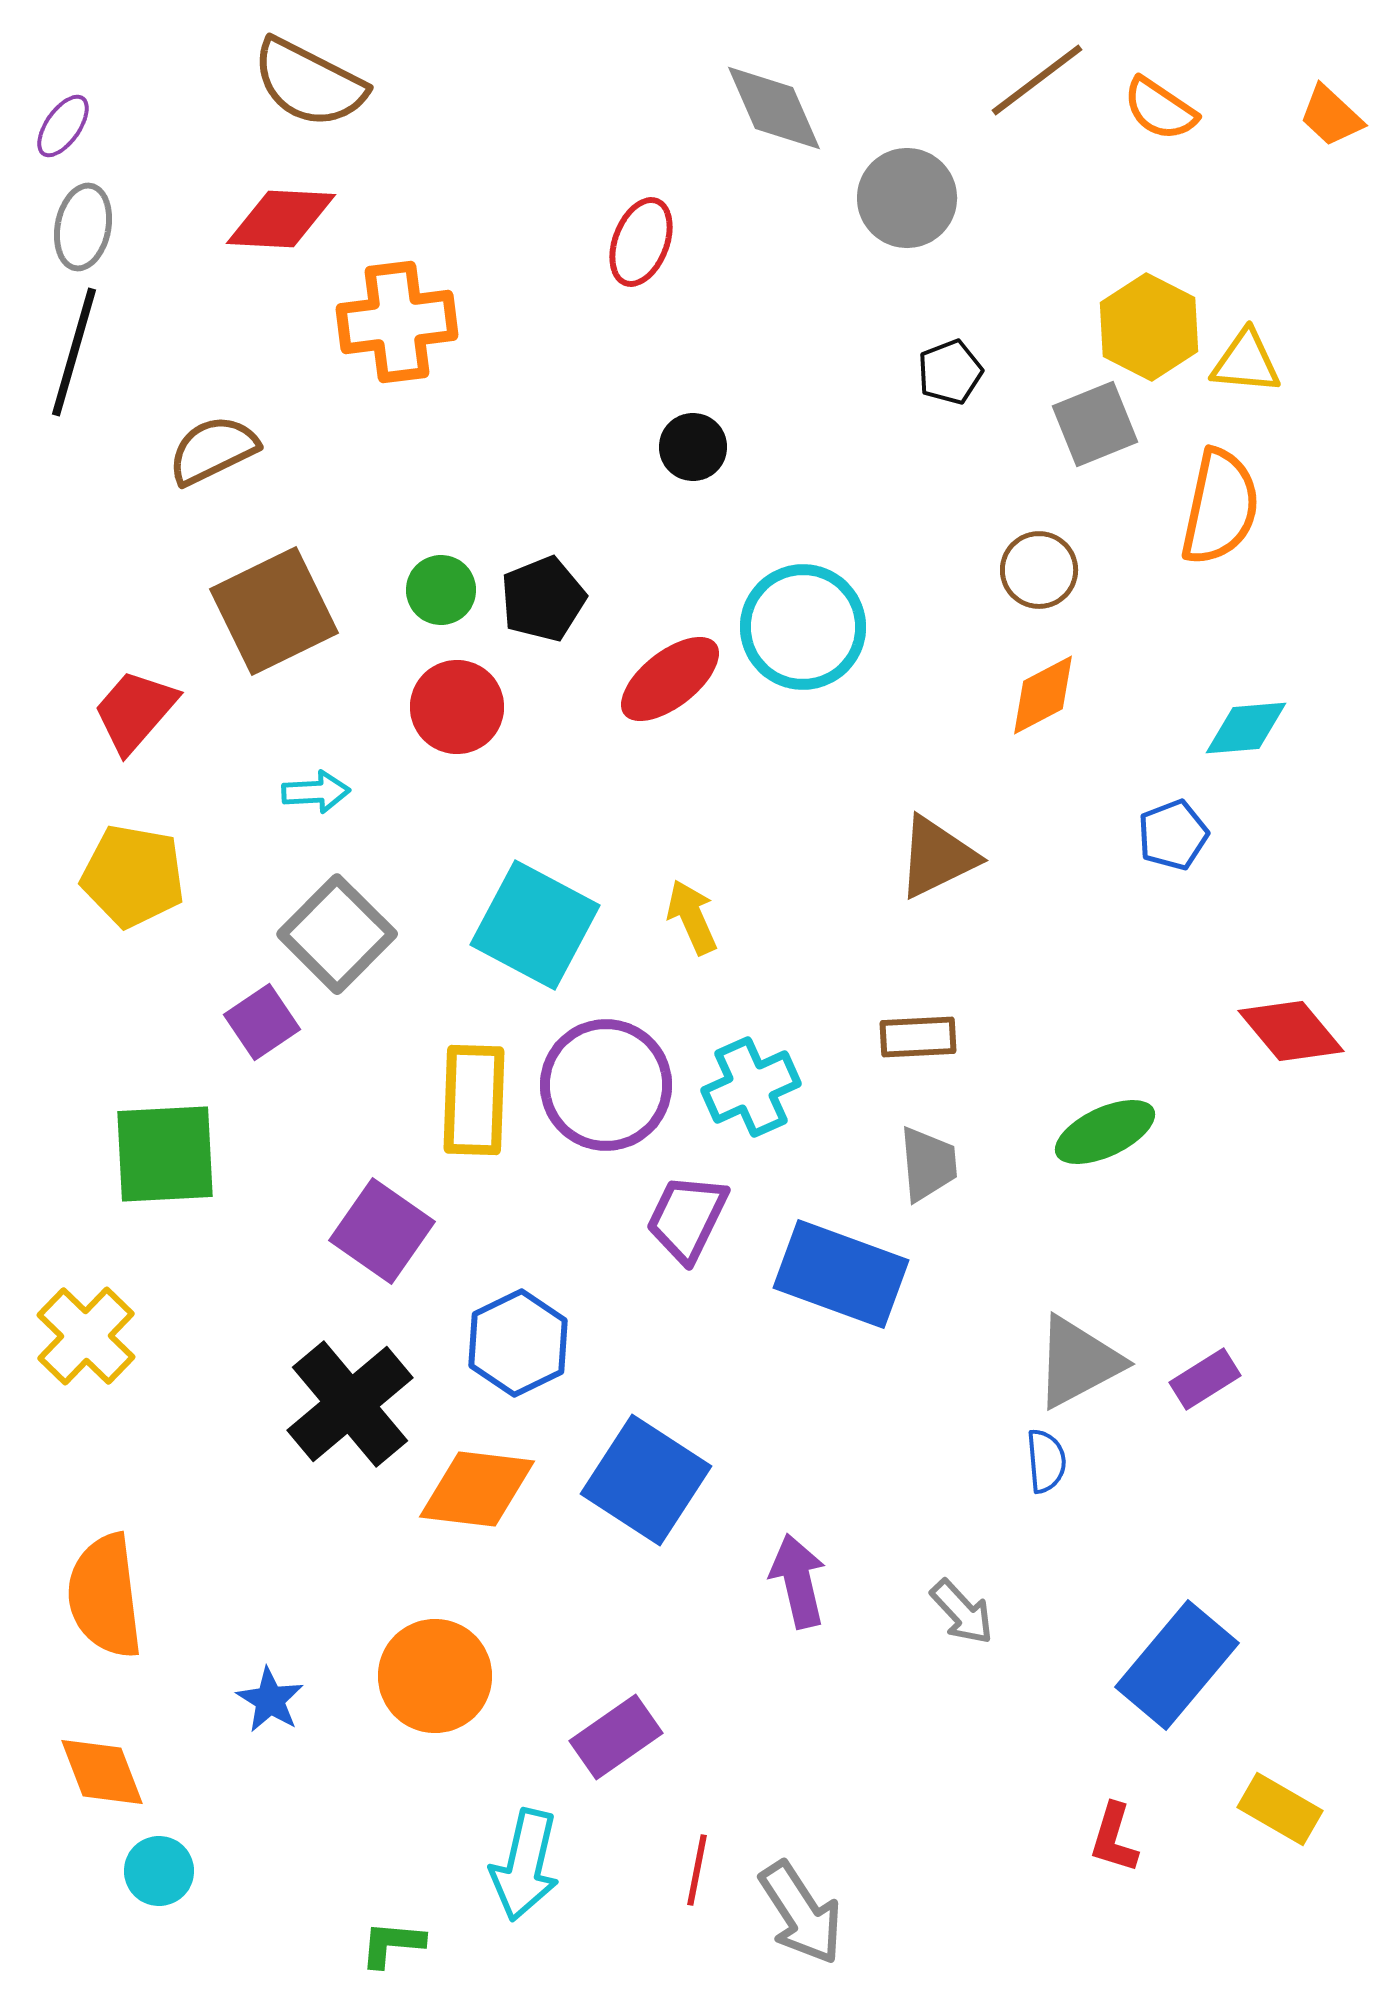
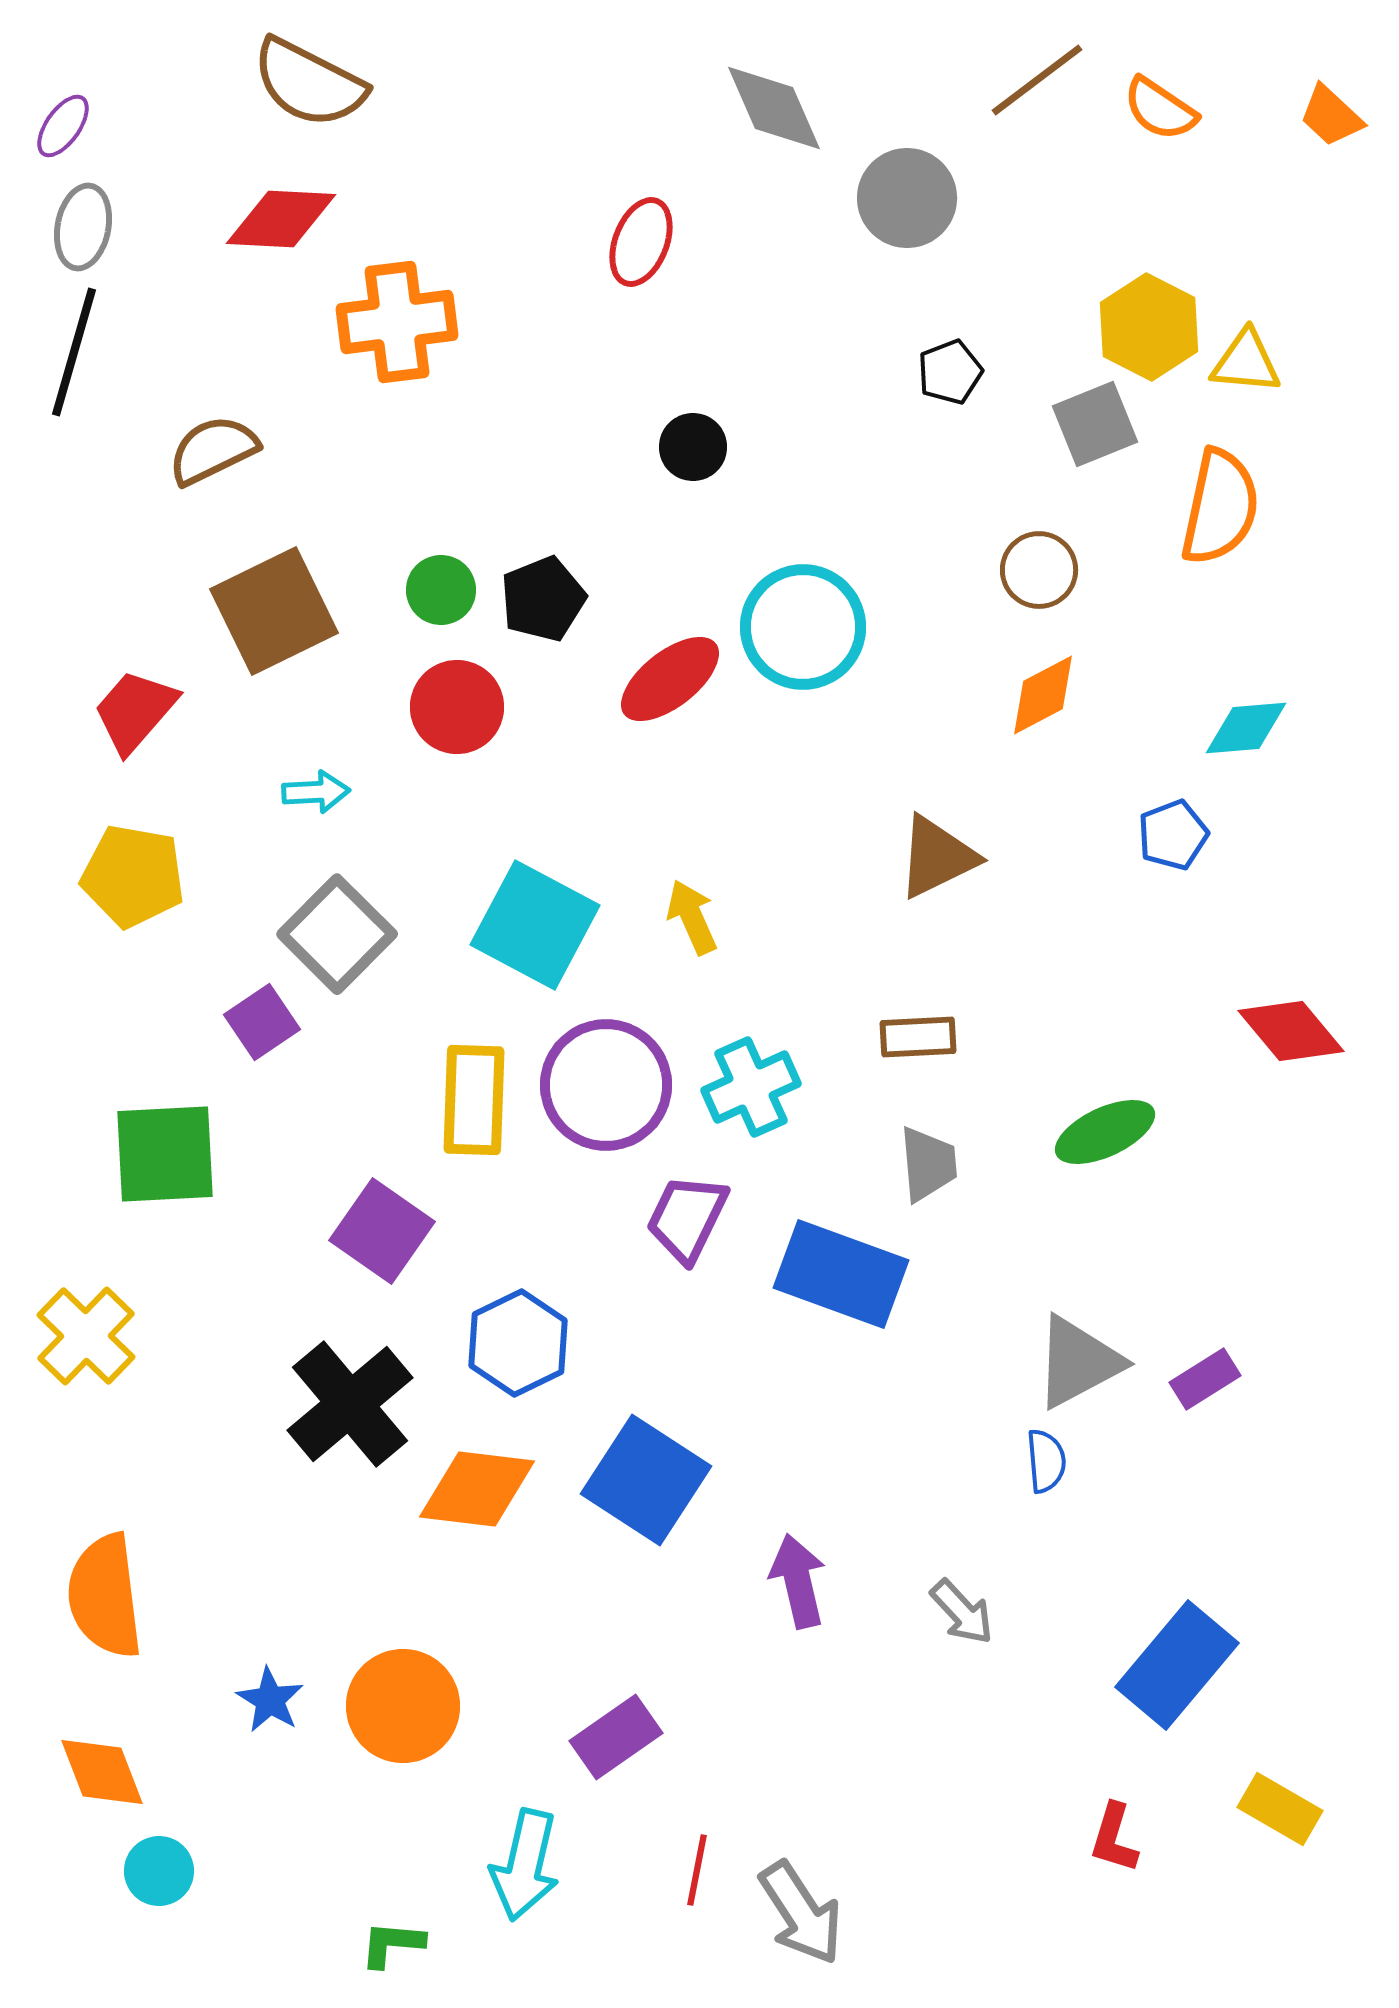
orange circle at (435, 1676): moved 32 px left, 30 px down
